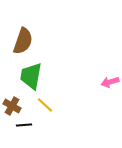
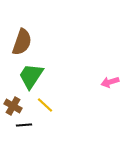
brown semicircle: moved 1 px left, 1 px down
green trapezoid: rotated 24 degrees clockwise
brown cross: moved 1 px right
